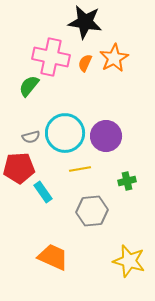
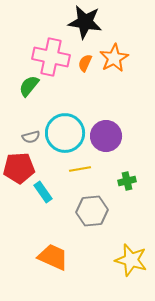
yellow star: moved 2 px right, 1 px up
